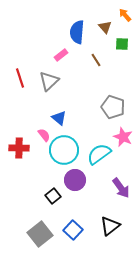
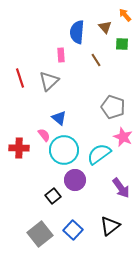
pink rectangle: rotated 56 degrees counterclockwise
